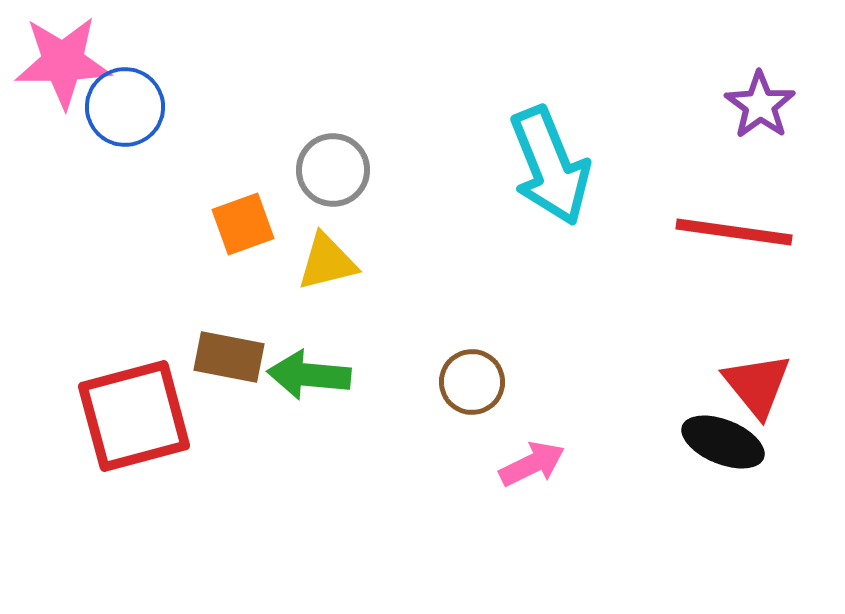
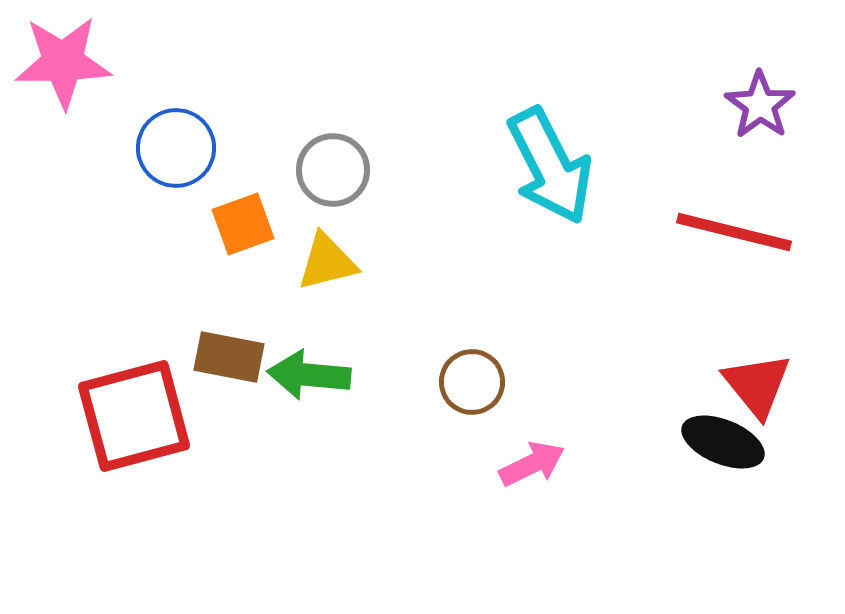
blue circle: moved 51 px right, 41 px down
cyan arrow: rotated 5 degrees counterclockwise
red line: rotated 6 degrees clockwise
